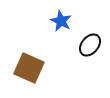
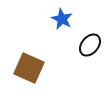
blue star: moved 1 px right, 2 px up
